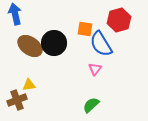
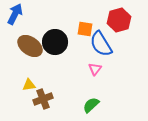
blue arrow: rotated 40 degrees clockwise
black circle: moved 1 px right, 1 px up
brown cross: moved 26 px right, 1 px up
